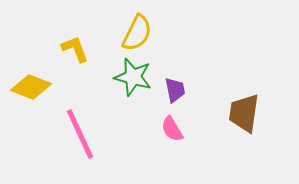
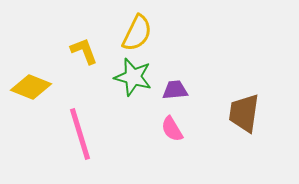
yellow L-shape: moved 9 px right, 2 px down
purple trapezoid: rotated 84 degrees counterclockwise
pink line: rotated 8 degrees clockwise
